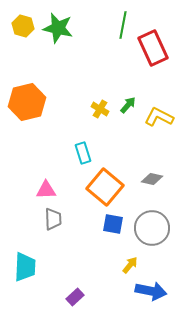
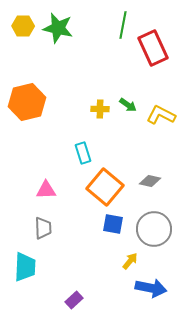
yellow hexagon: rotated 15 degrees counterclockwise
green arrow: rotated 84 degrees clockwise
yellow cross: rotated 30 degrees counterclockwise
yellow L-shape: moved 2 px right, 2 px up
gray diamond: moved 2 px left, 2 px down
gray trapezoid: moved 10 px left, 9 px down
gray circle: moved 2 px right, 1 px down
yellow arrow: moved 4 px up
blue arrow: moved 3 px up
purple rectangle: moved 1 px left, 3 px down
